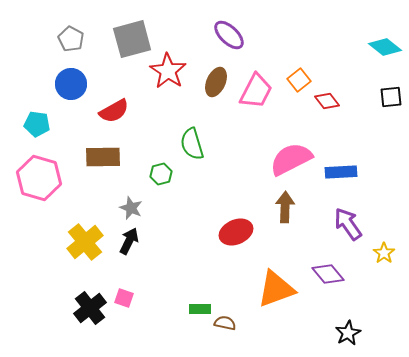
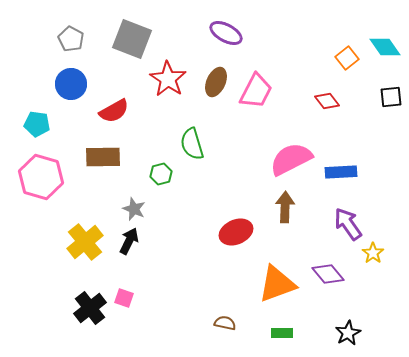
purple ellipse: moved 3 px left, 2 px up; rotated 16 degrees counterclockwise
gray square: rotated 36 degrees clockwise
cyan diamond: rotated 16 degrees clockwise
red star: moved 8 px down
orange square: moved 48 px right, 22 px up
pink hexagon: moved 2 px right, 1 px up
gray star: moved 3 px right, 1 px down
yellow star: moved 11 px left
orange triangle: moved 1 px right, 5 px up
green rectangle: moved 82 px right, 24 px down
